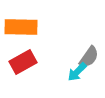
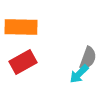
gray semicircle: moved 1 px left, 1 px down; rotated 15 degrees counterclockwise
cyan arrow: moved 2 px right, 2 px down
